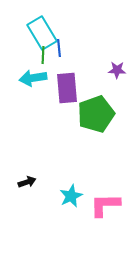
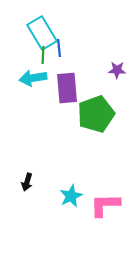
black arrow: rotated 126 degrees clockwise
